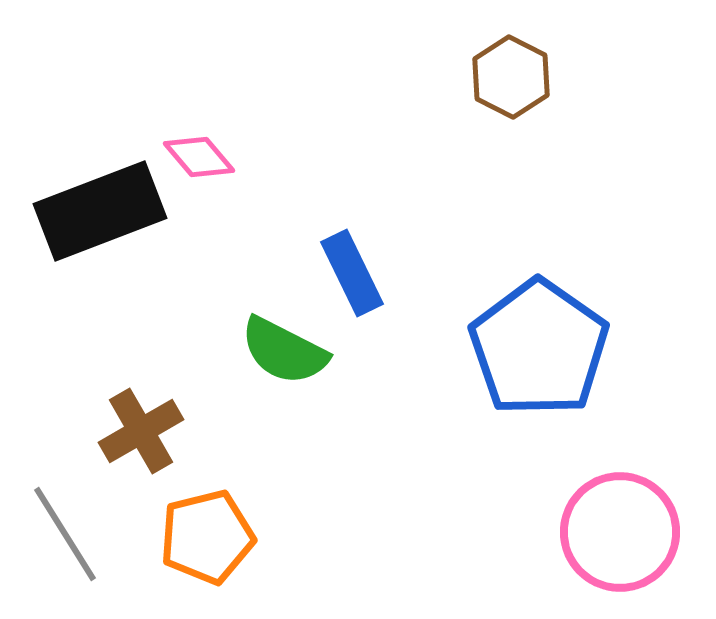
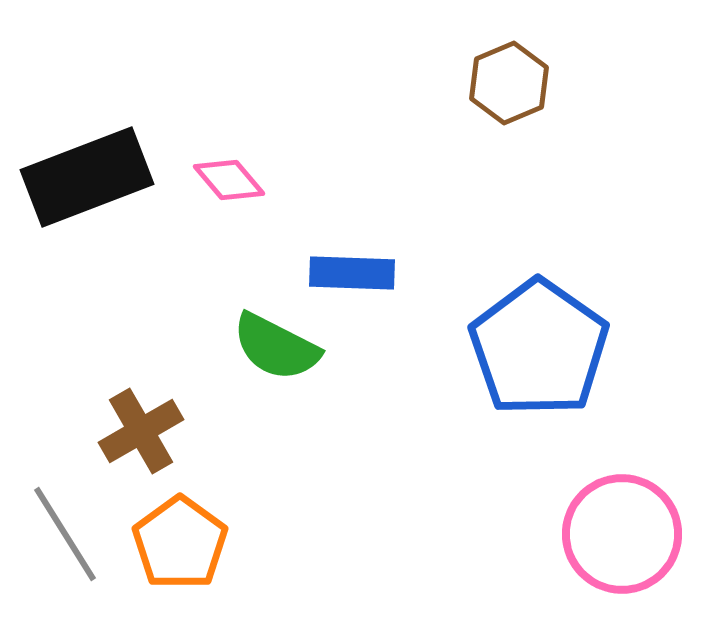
brown hexagon: moved 2 px left, 6 px down; rotated 10 degrees clockwise
pink diamond: moved 30 px right, 23 px down
black rectangle: moved 13 px left, 34 px up
blue rectangle: rotated 62 degrees counterclockwise
green semicircle: moved 8 px left, 4 px up
pink circle: moved 2 px right, 2 px down
orange pentagon: moved 27 px left, 6 px down; rotated 22 degrees counterclockwise
